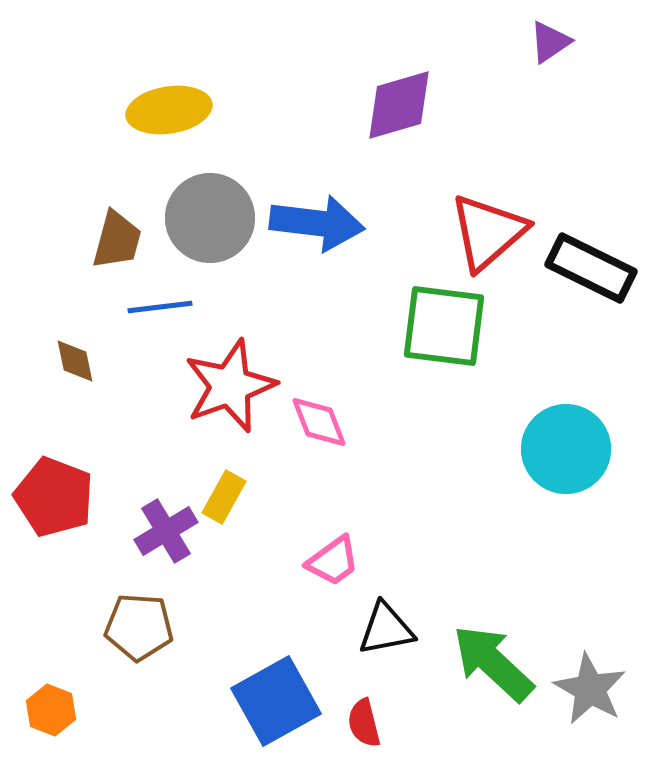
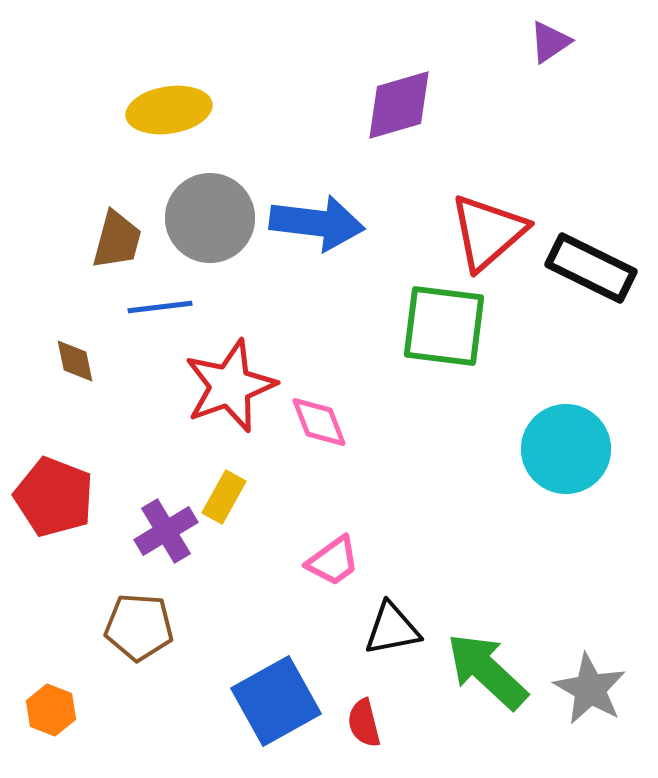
black triangle: moved 6 px right
green arrow: moved 6 px left, 8 px down
